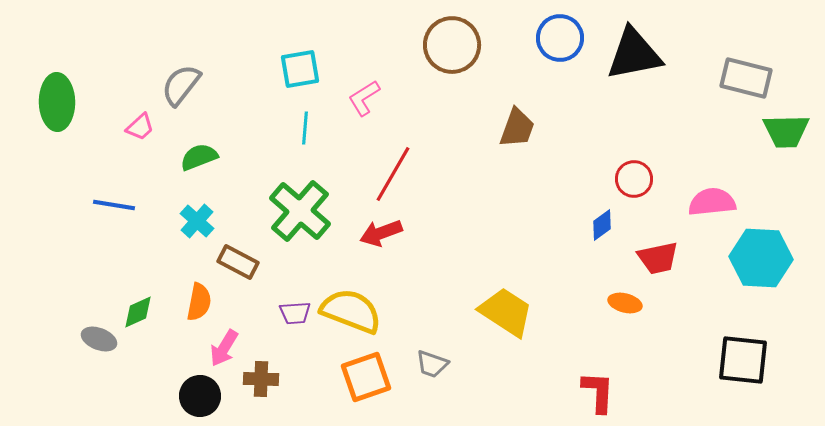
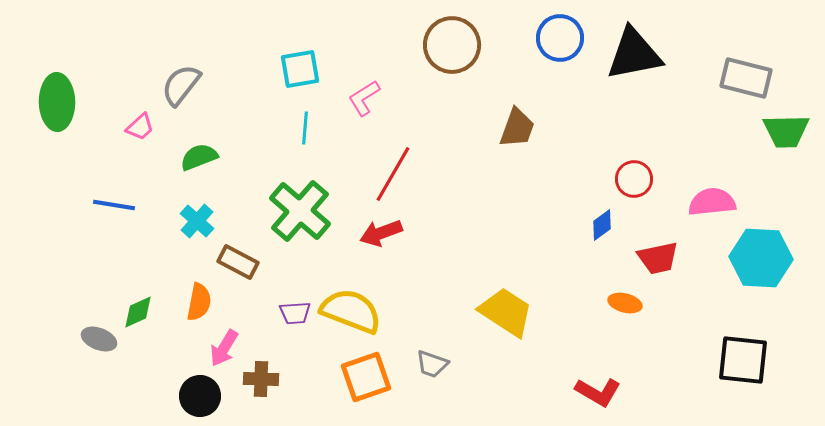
red L-shape: rotated 117 degrees clockwise
